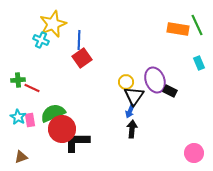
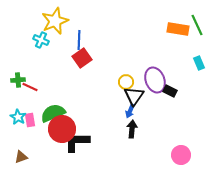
yellow star: moved 2 px right, 3 px up
red line: moved 2 px left, 1 px up
pink circle: moved 13 px left, 2 px down
